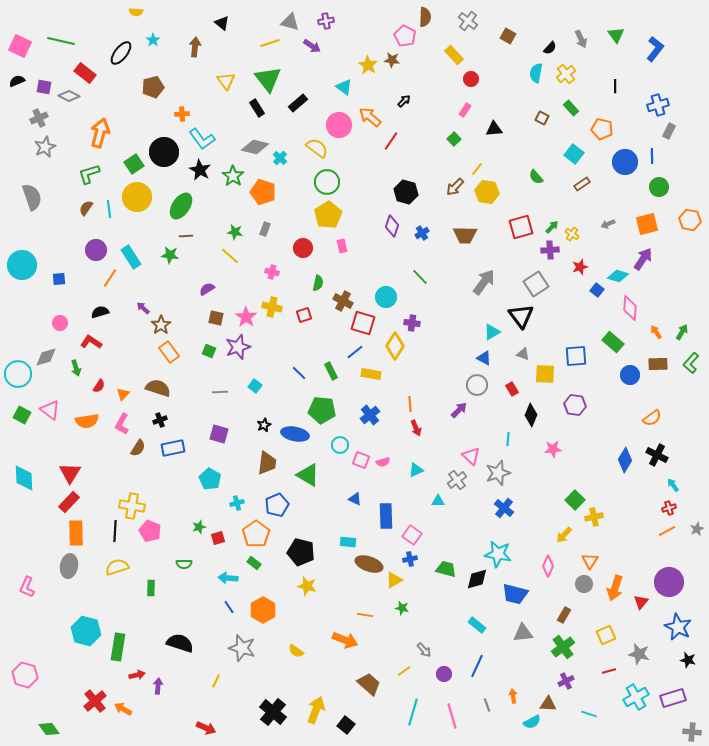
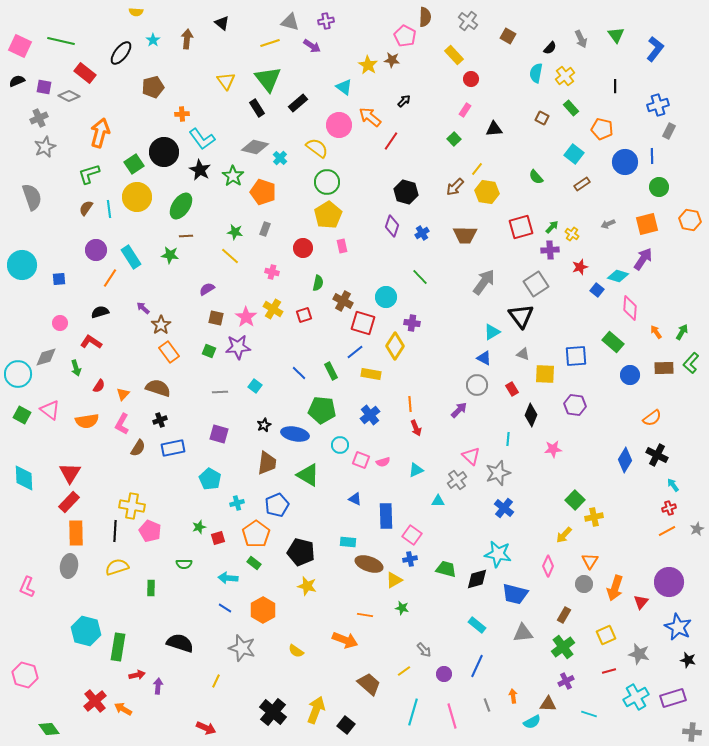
brown arrow at (195, 47): moved 8 px left, 8 px up
yellow cross at (566, 74): moved 1 px left, 2 px down
yellow cross at (272, 307): moved 1 px right, 2 px down; rotated 18 degrees clockwise
purple star at (238, 347): rotated 15 degrees clockwise
brown rectangle at (658, 364): moved 6 px right, 4 px down
blue line at (229, 607): moved 4 px left, 1 px down; rotated 24 degrees counterclockwise
